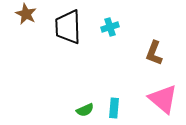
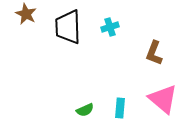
cyan rectangle: moved 6 px right
